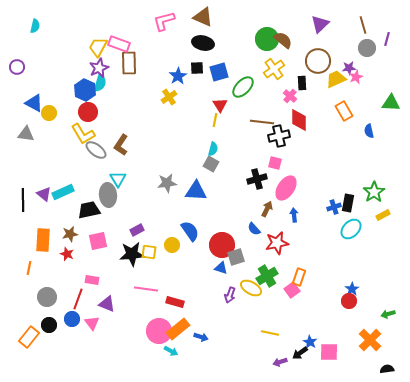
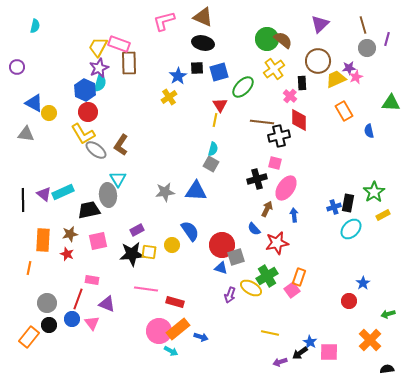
gray star at (167, 183): moved 2 px left, 9 px down
blue star at (352, 289): moved 11 px right, 6 px up
gray circle at (47, 297): moved 6 px down
